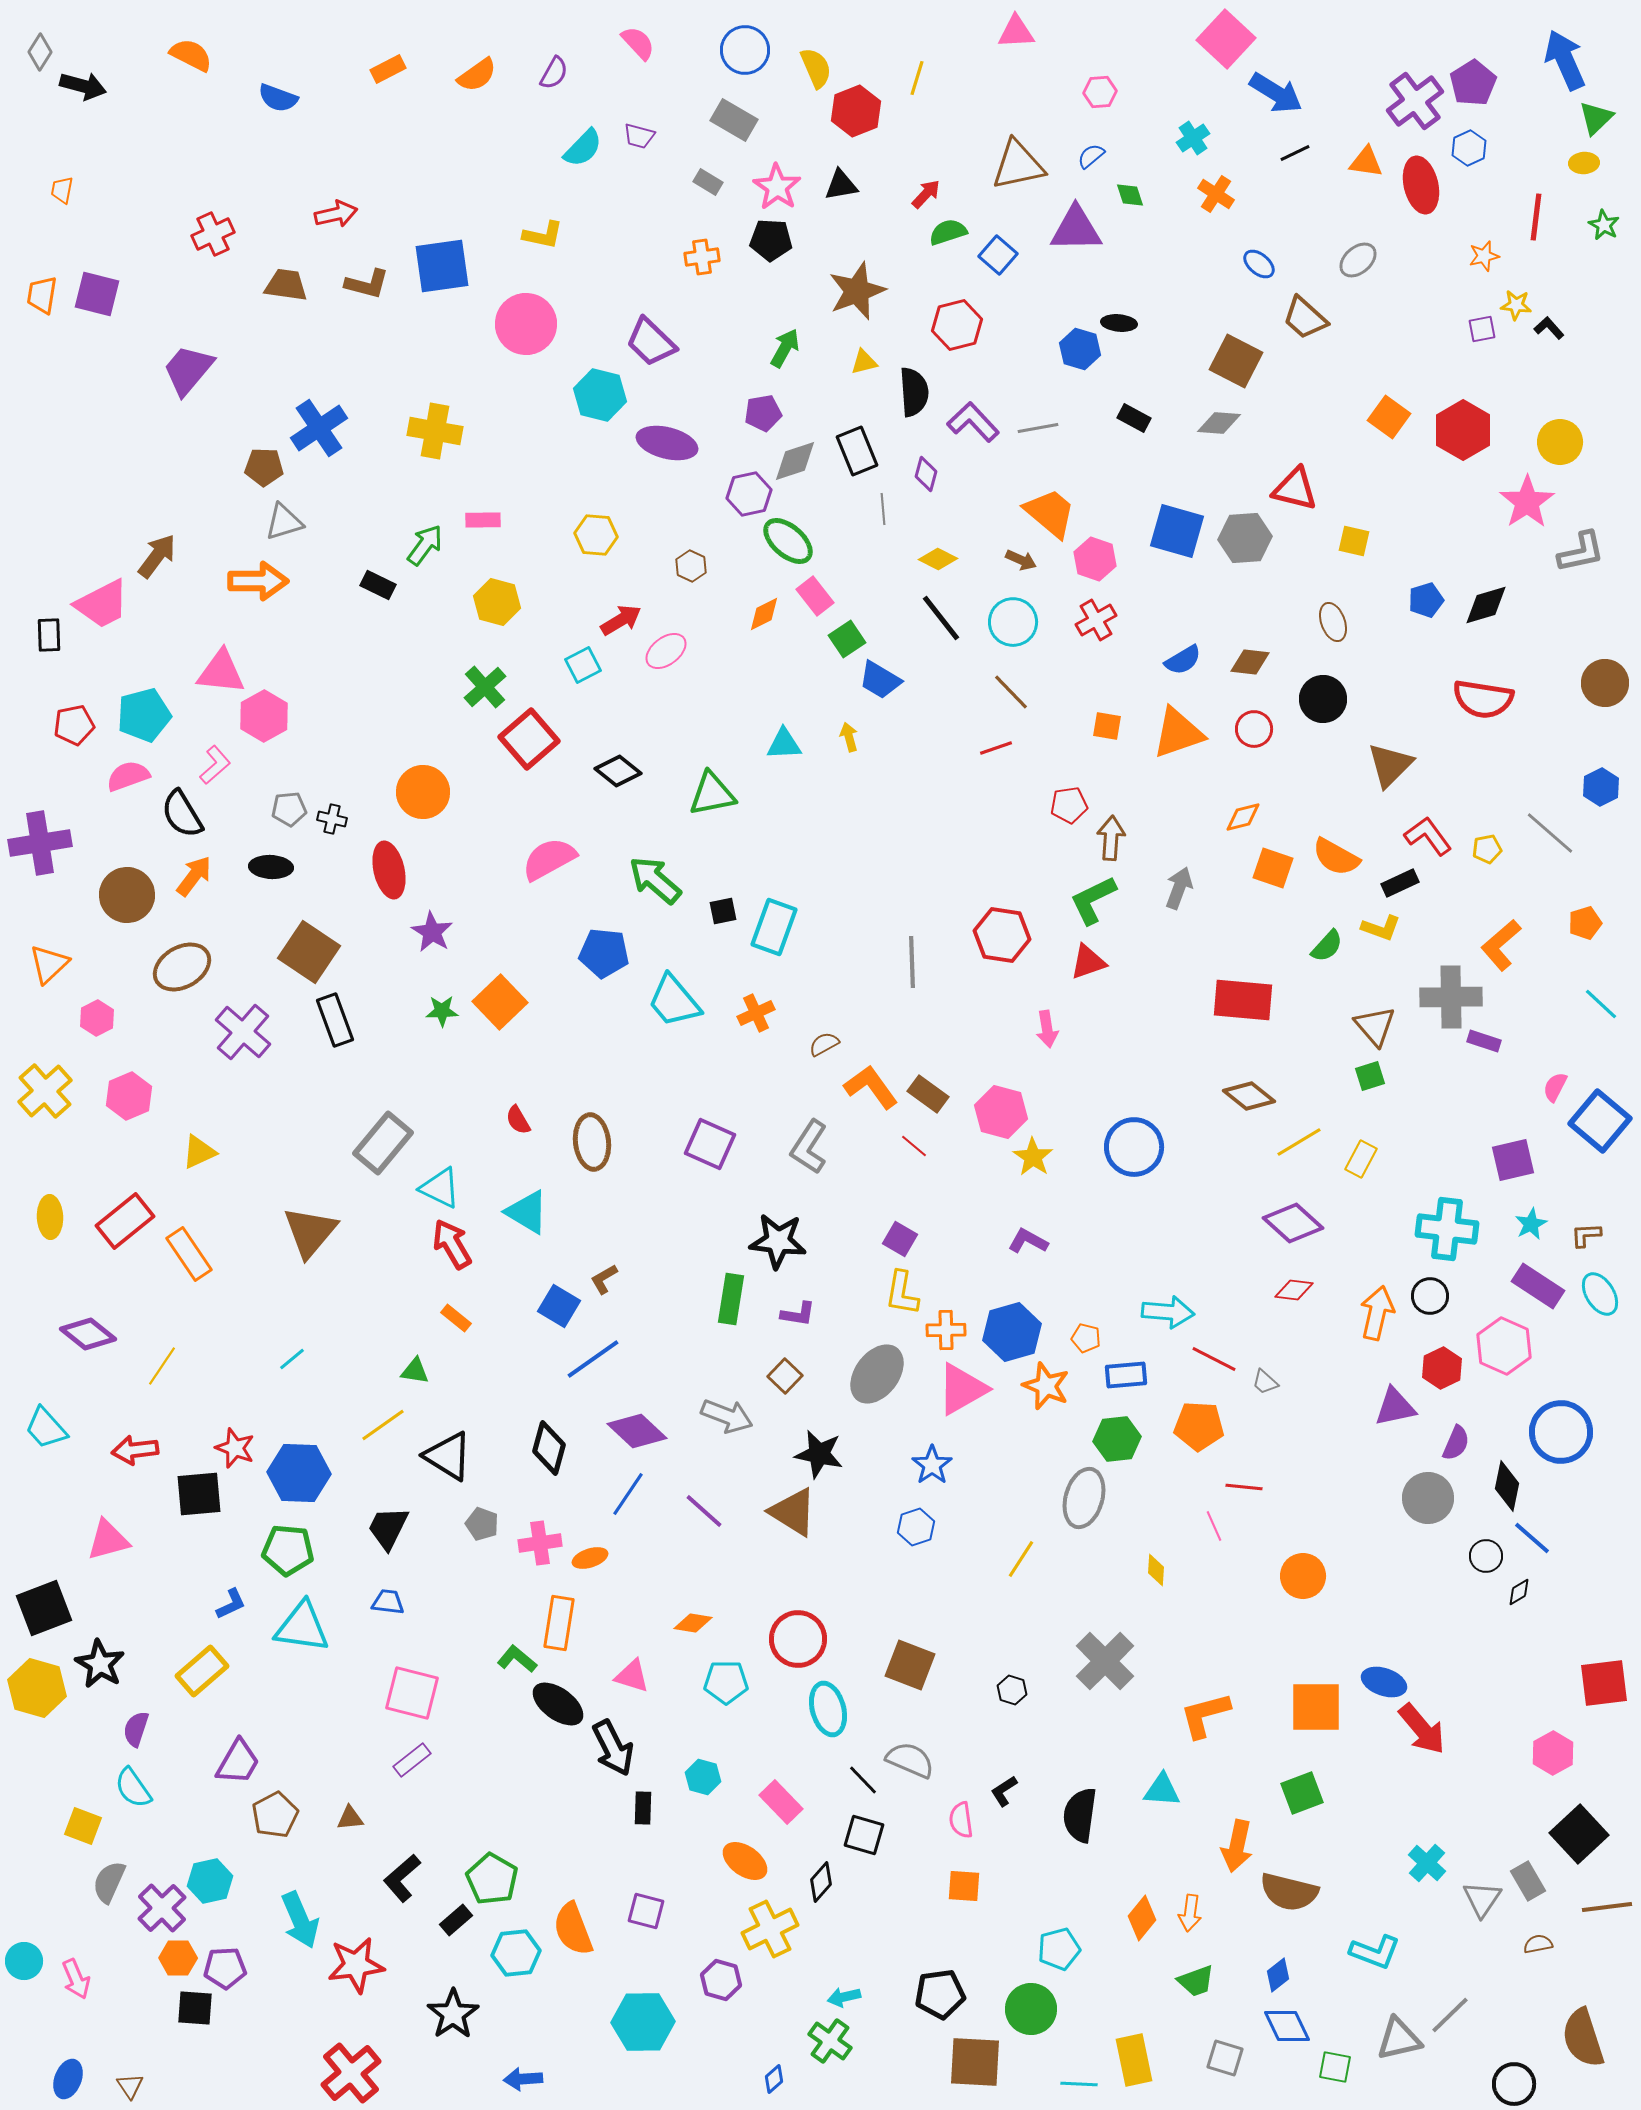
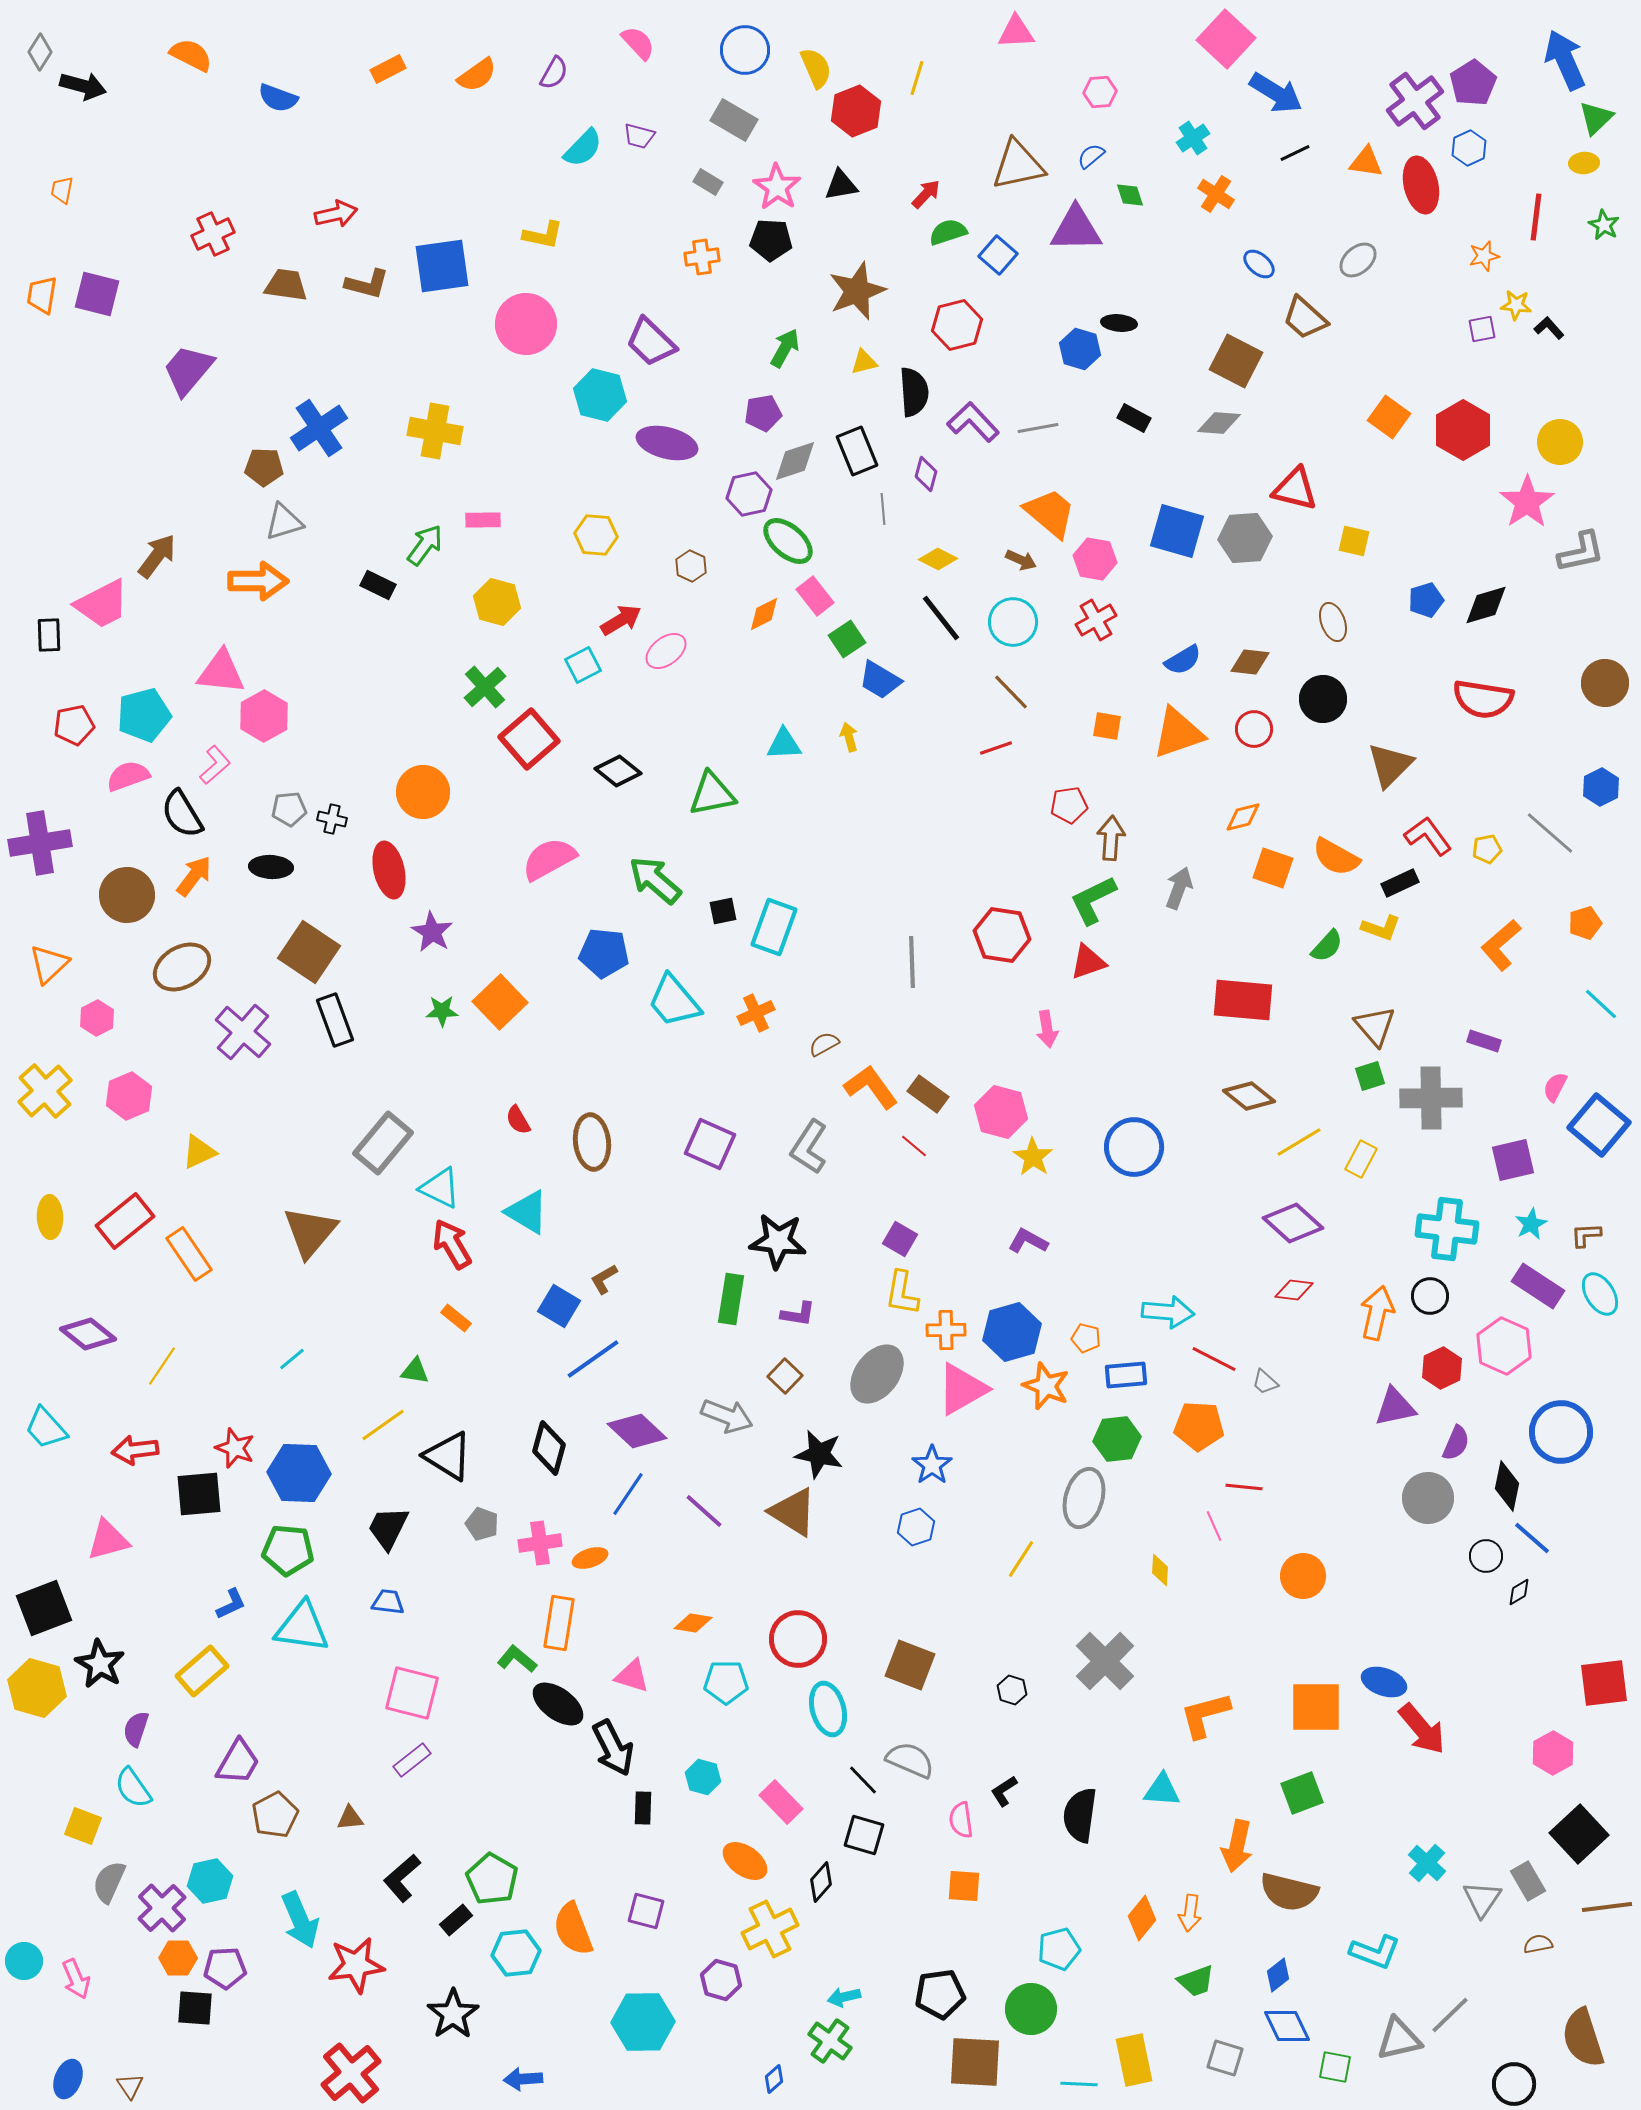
pink hexagon at (1095, 559): rotated 9 degrees counterclockwise
gray cross at (1451, 997): moved 20 px left, 101 px down
blue square at (1600, 1121): moved 1 px left, 4 px down
yellow diamond at (1156, 1570): moved 4 px right
